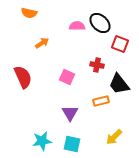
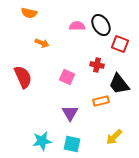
black ellipse: moved 1 px right, 2 px down; rotated 15 degrees clockwise
orange arrow: rotated 56 degrees clockwise
